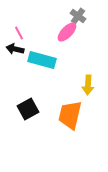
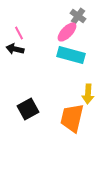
cyan rectangle: moved 29 px right, 5 px up
yellow arrow: moved 9 px down
orange trapezoid: moved 2 px right, 3 px down
